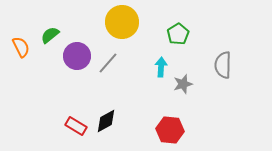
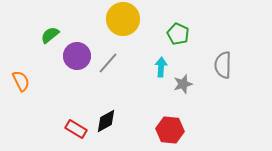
yellow circle: moved 1 px right, 3 px up
green pentagon: rotated 15 degrees counterclockwise
orange semicircle: moved 34 px down
red rectangle: moved 3 px down
